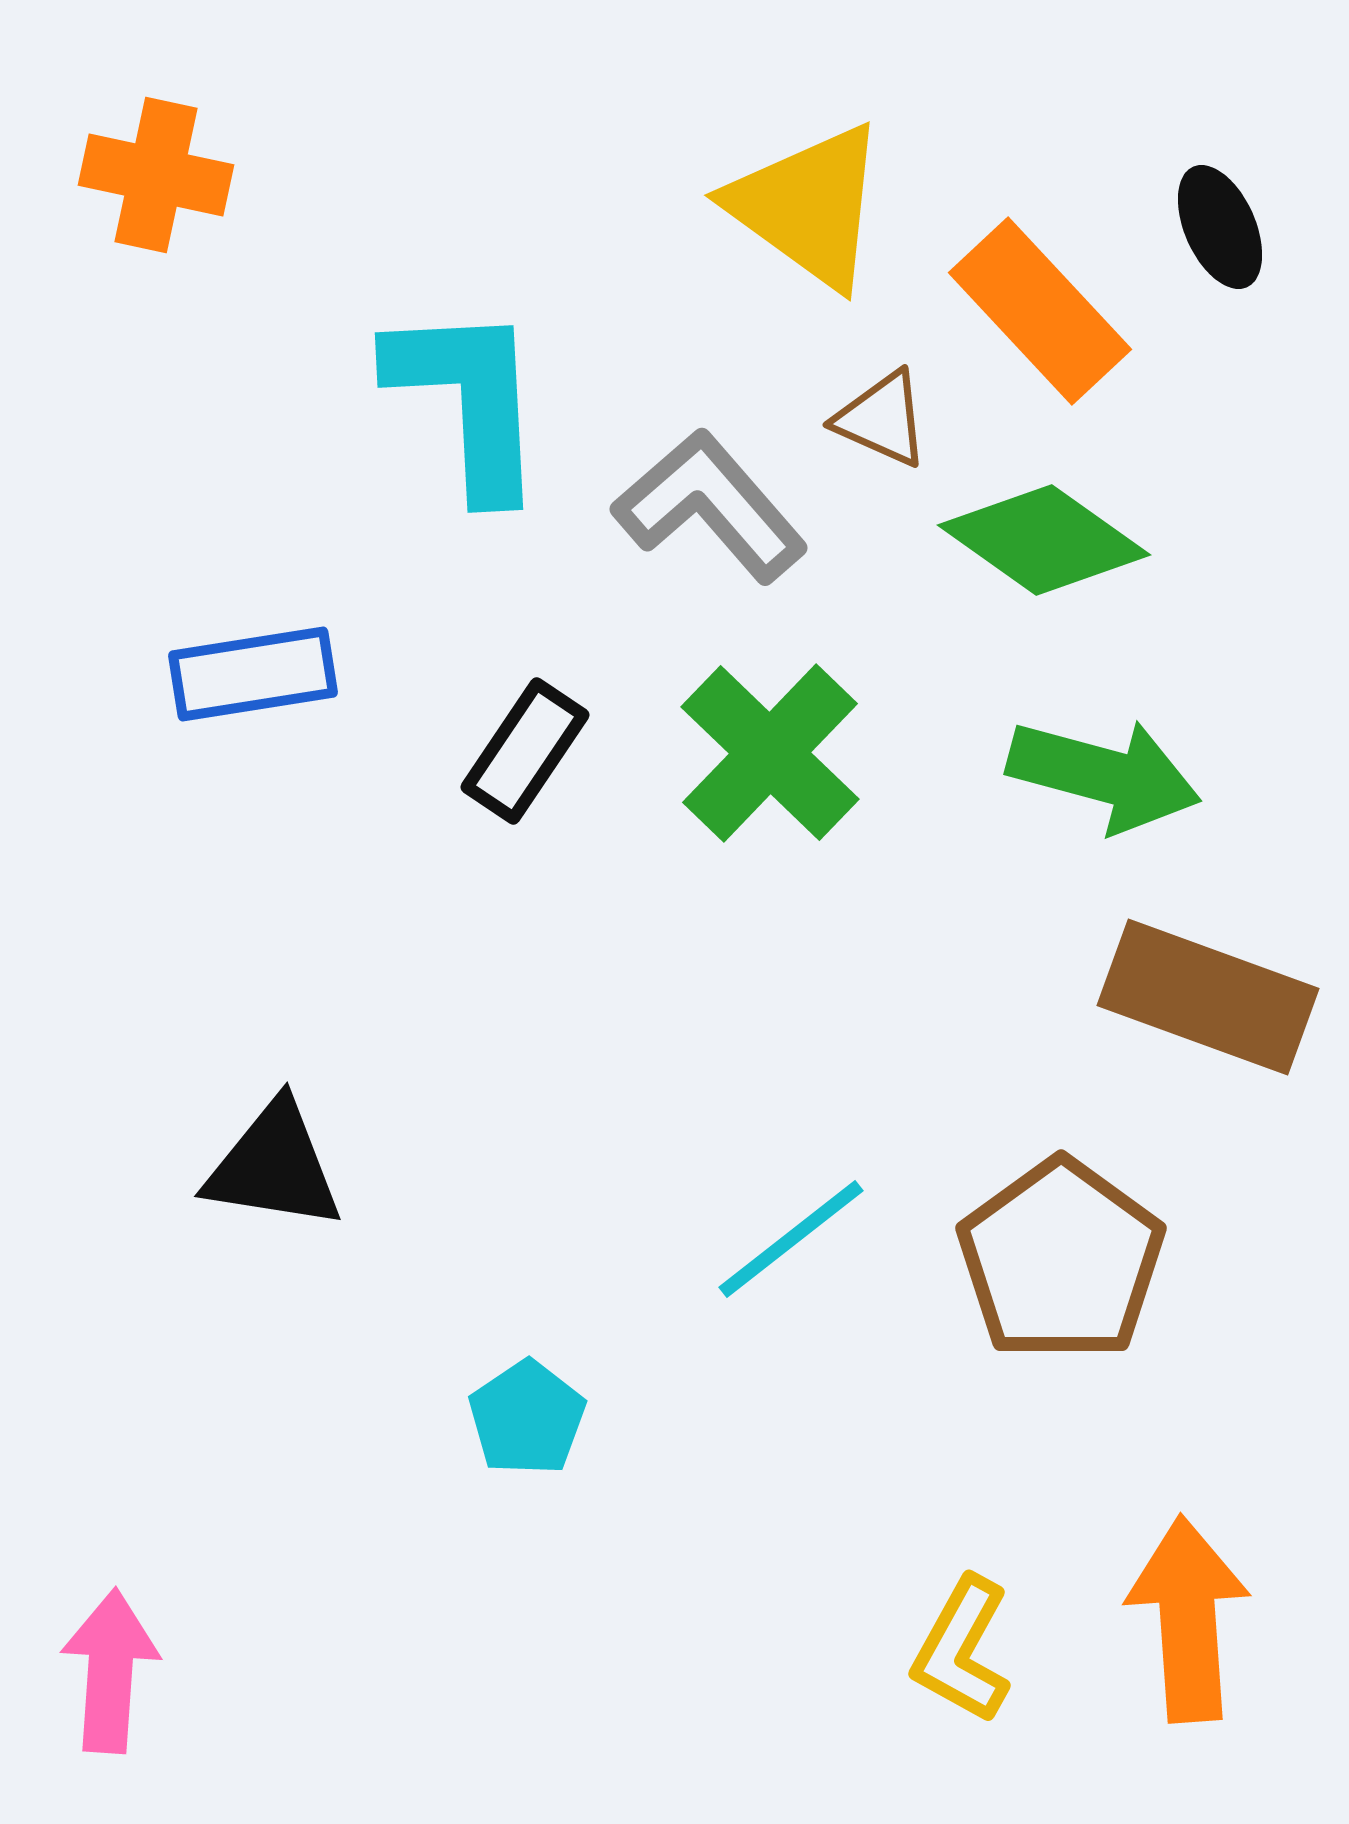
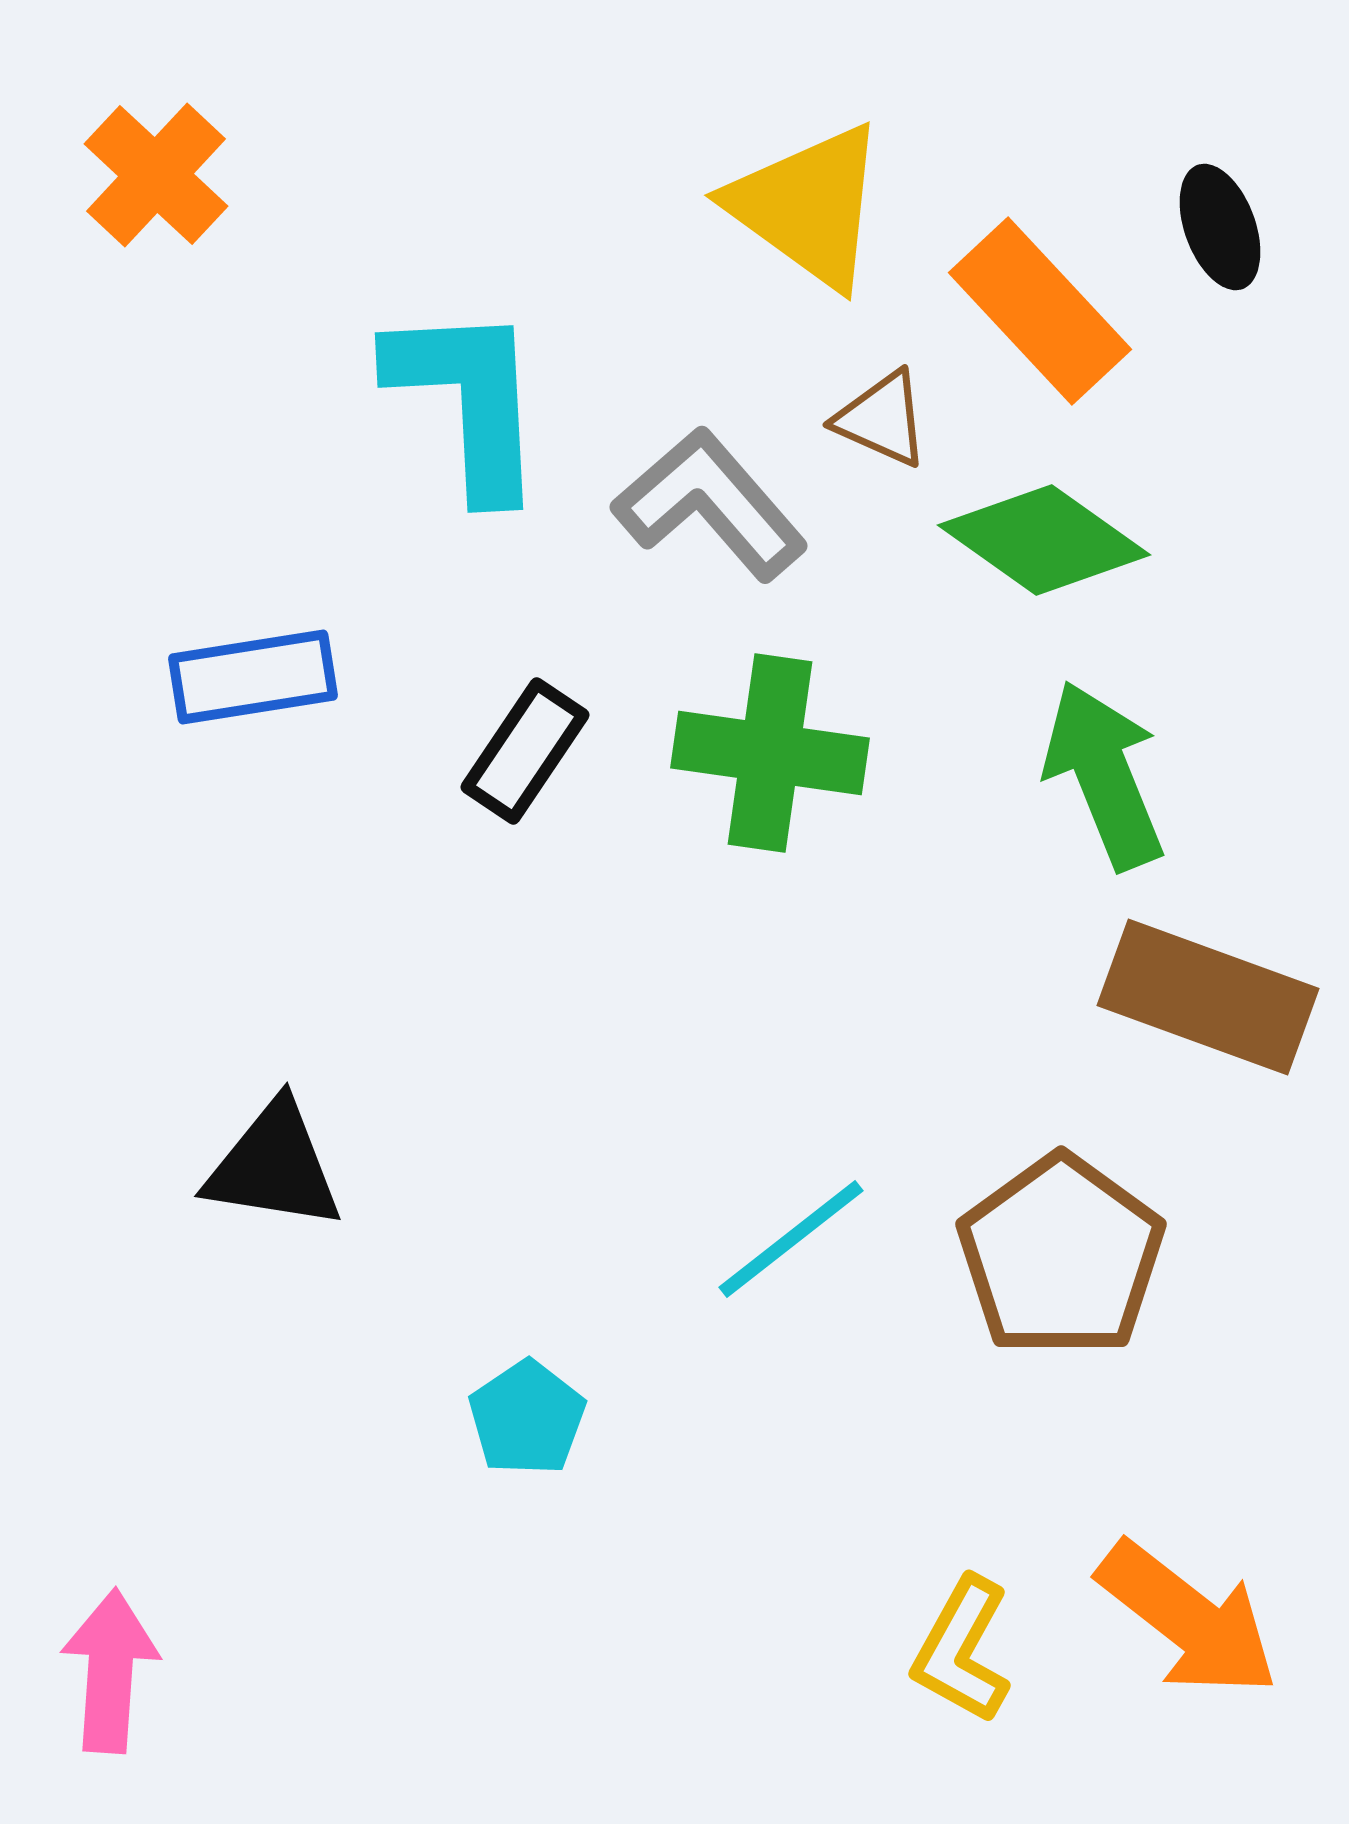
orange cross: rotated 31 degrees clockwise
black ellipse: rotated 4 degrees clockwise
gray L-shape: moved 2 px up
blue rectangle: moved 3 px down
green cross: rotated 36 degrees counterclockwise
green arrow: rotated 127 degrees counterclockwise
brown pentagon: moved 4 px up
orange arrow: rotated 132 degrees clockwise
